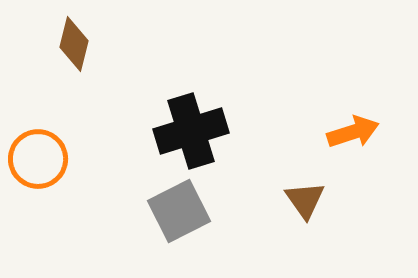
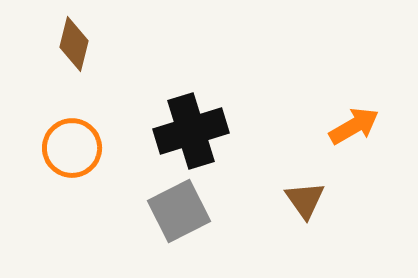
orange arrow: moved 1 px right, 6 px up; rotated 12 degrees counterclockwise
orange circle: moved 34 px right, 11 px up
